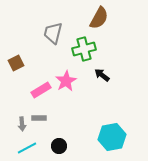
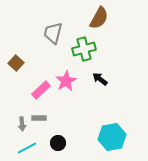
brown square: rotated 21 degrees counterclockwise
black arrow: moved 2 px left, 4 px down
pink rectangle: rotated 12 degrees counterclockwise
black circle: moved 1 px left, 3 px up
